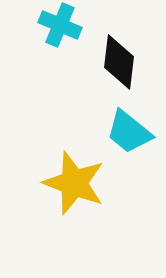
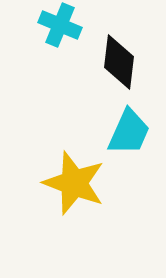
cyan trapezoid: rotated 105 degrees counterclockwise
